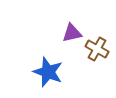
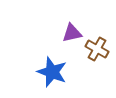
blue star: moved 4 px right
